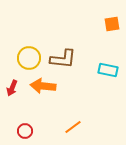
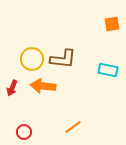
yellow circle: moved 3 px right, 1 px down
red circle: moved 1 px left, 1 px down
